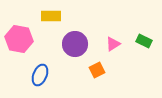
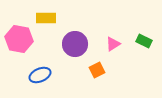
yellow rectangle: moved 5 px left, 2 px down
blue ellipse: rotated 45 degrees clockwise
